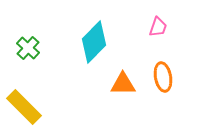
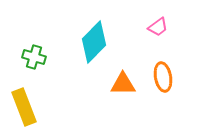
pink trapezoid: rotated 35 degrees clockwise
green cross: moved 6 px right, 9 px down; rotated 25 degrees counterclockwise
yellow rectangle: rotated 24 degrees clockwise
